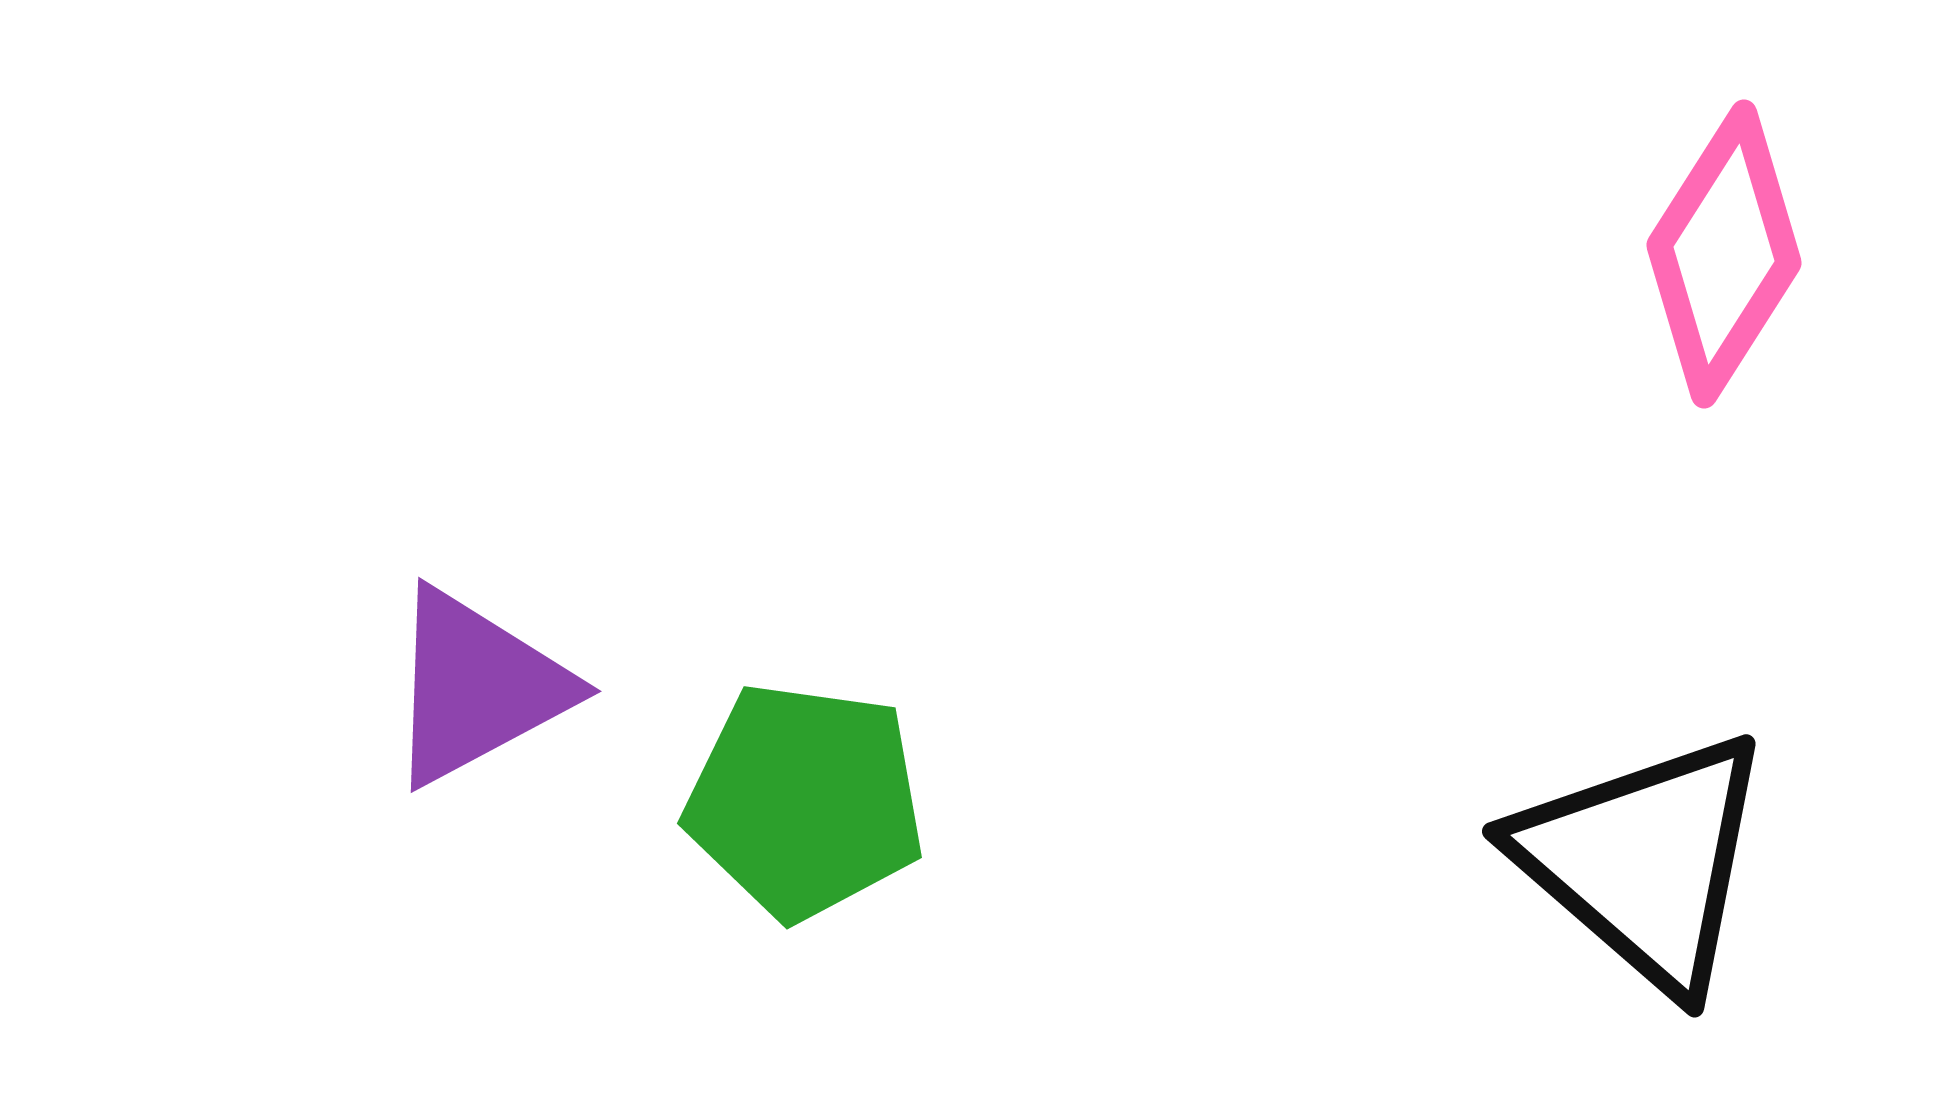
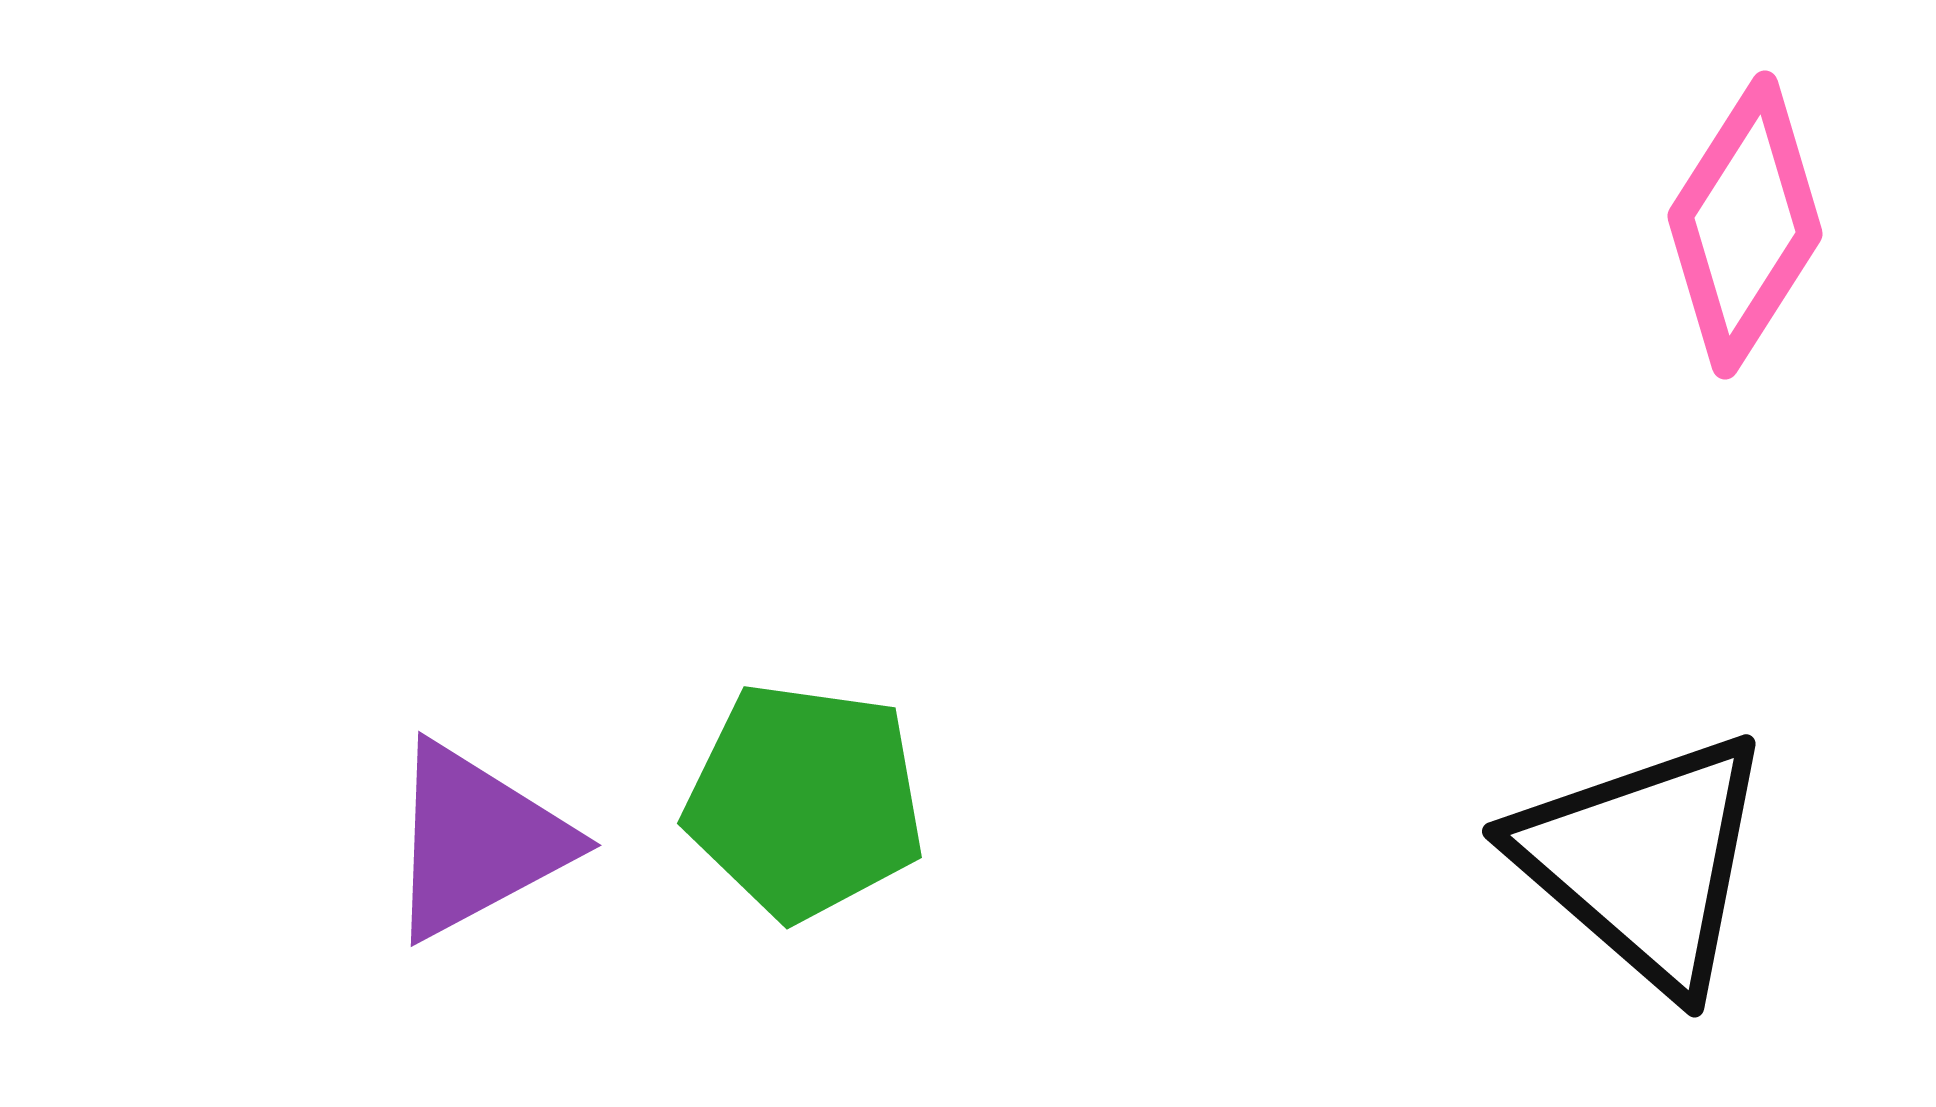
pink diamond: moved 21 px right, 29 px up
purple triangle: moved 154 px down
